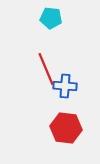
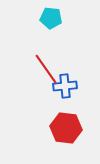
red line: rotated 12 degrees counterclockwise
blue cross: rotated 10 degrees counterclockwise
